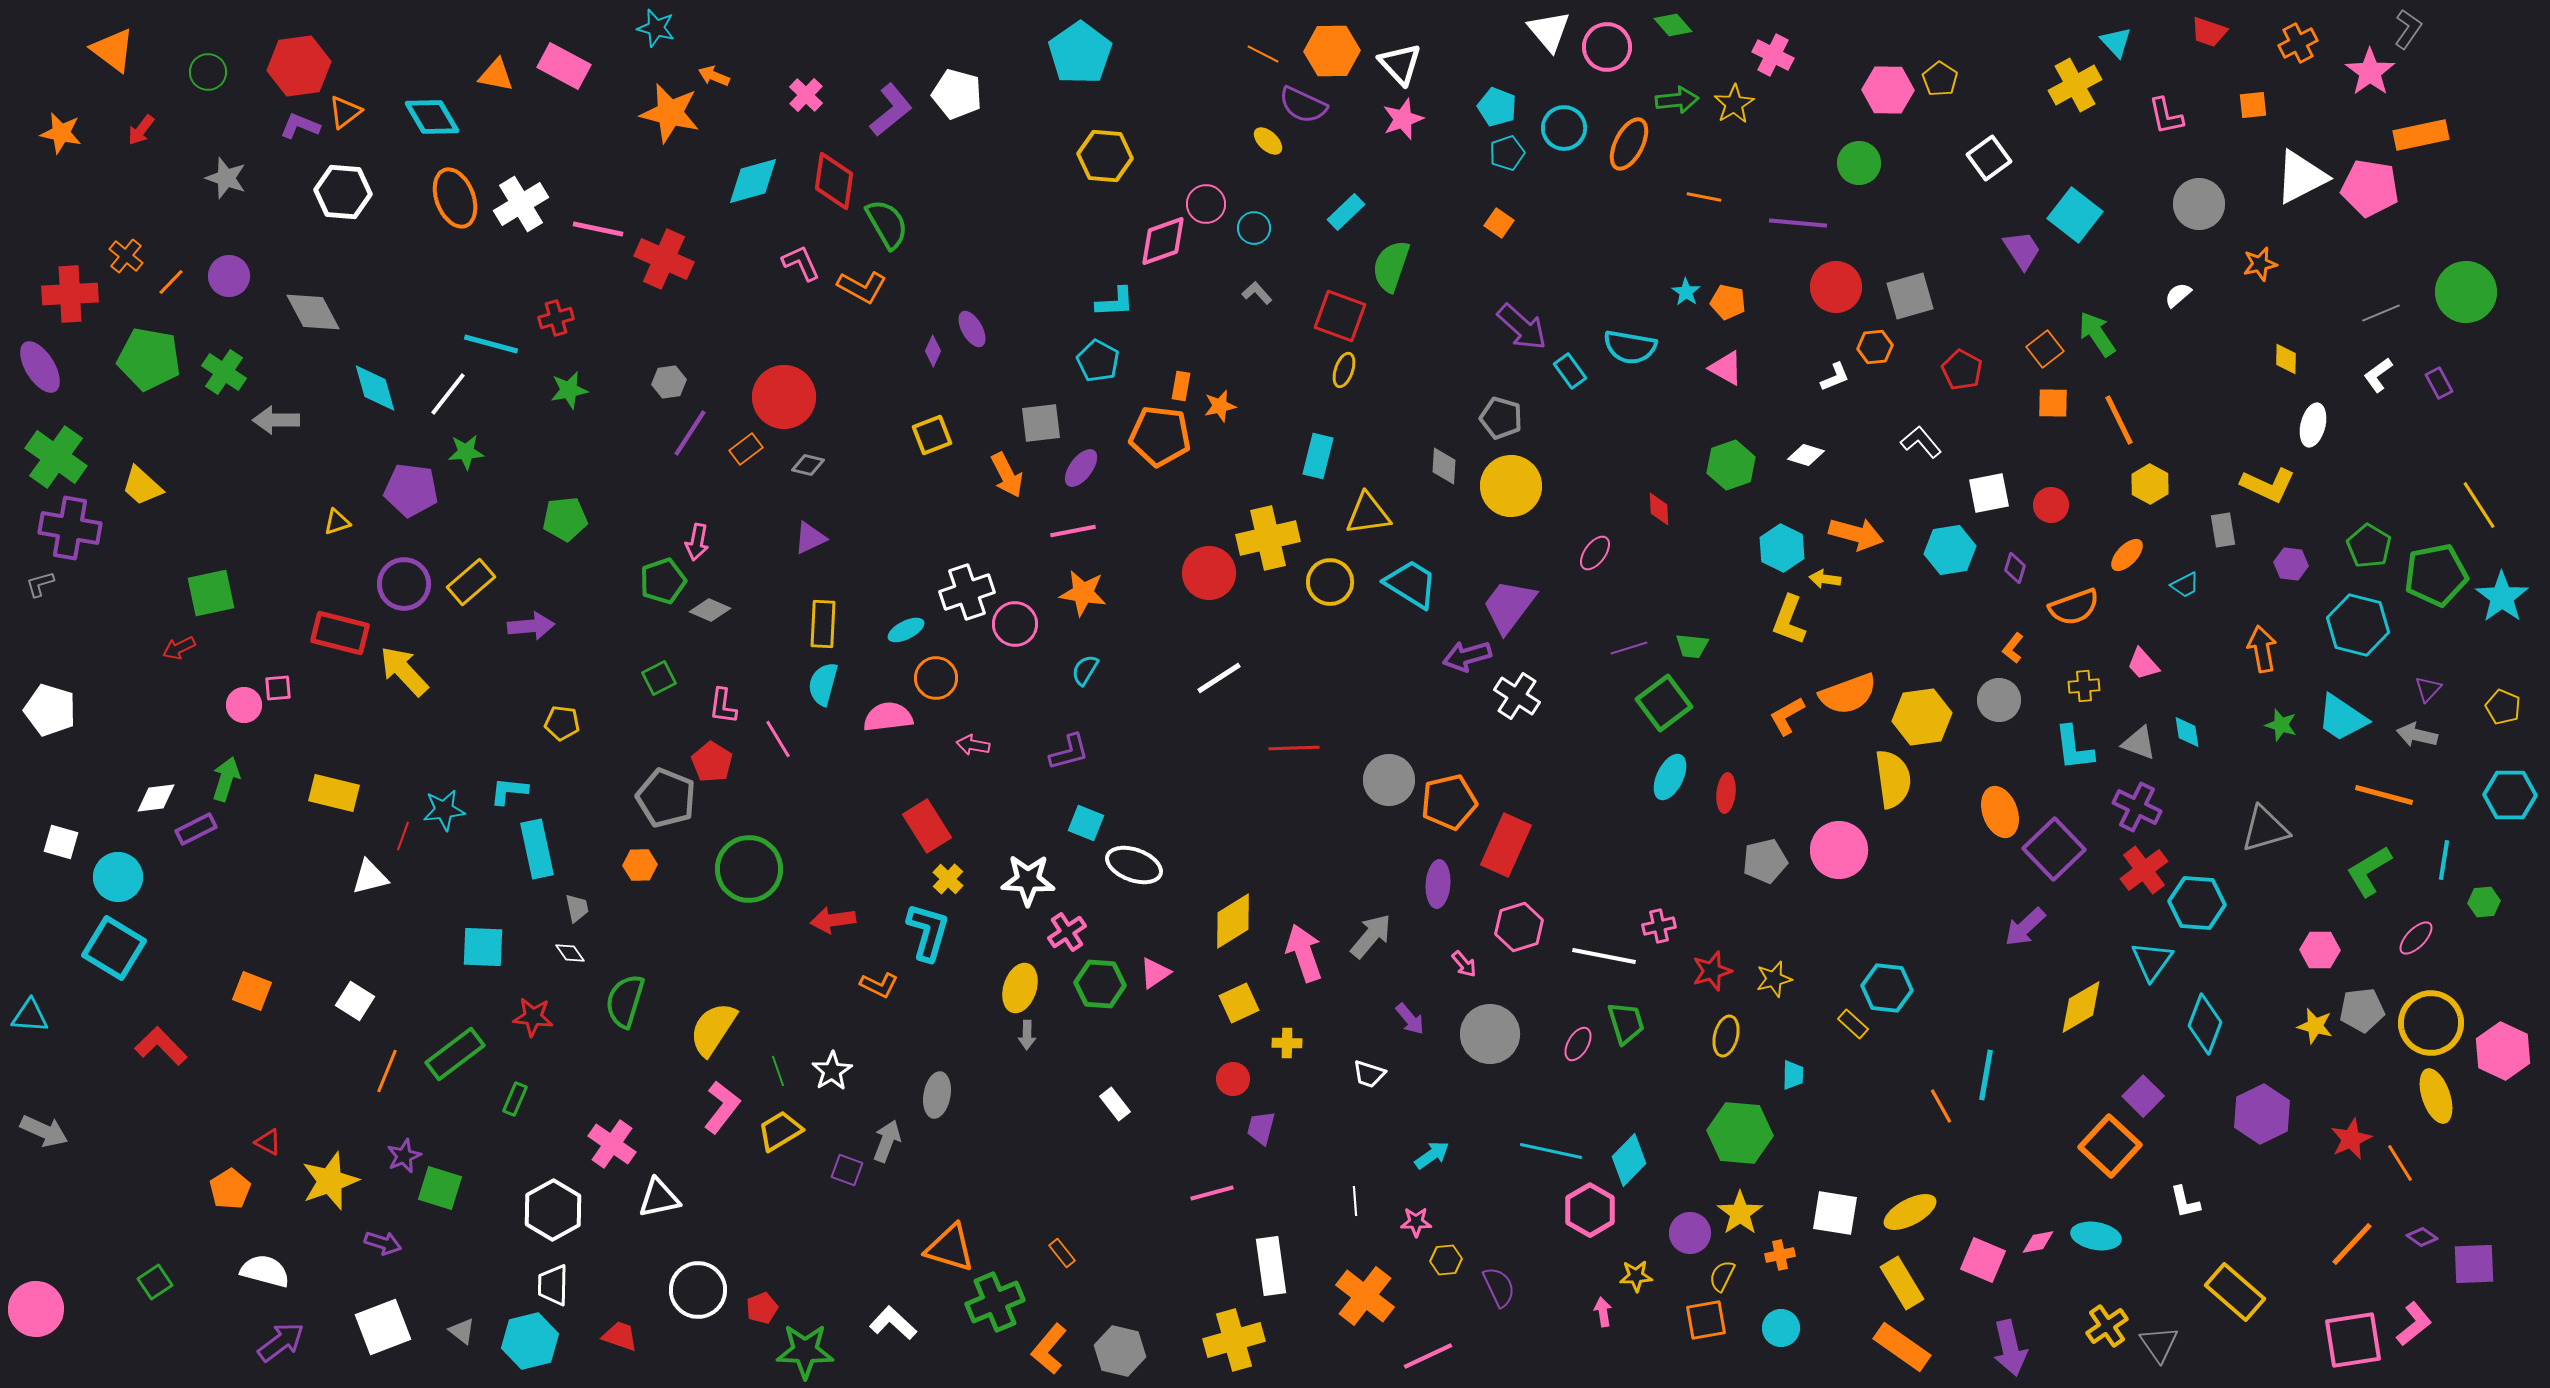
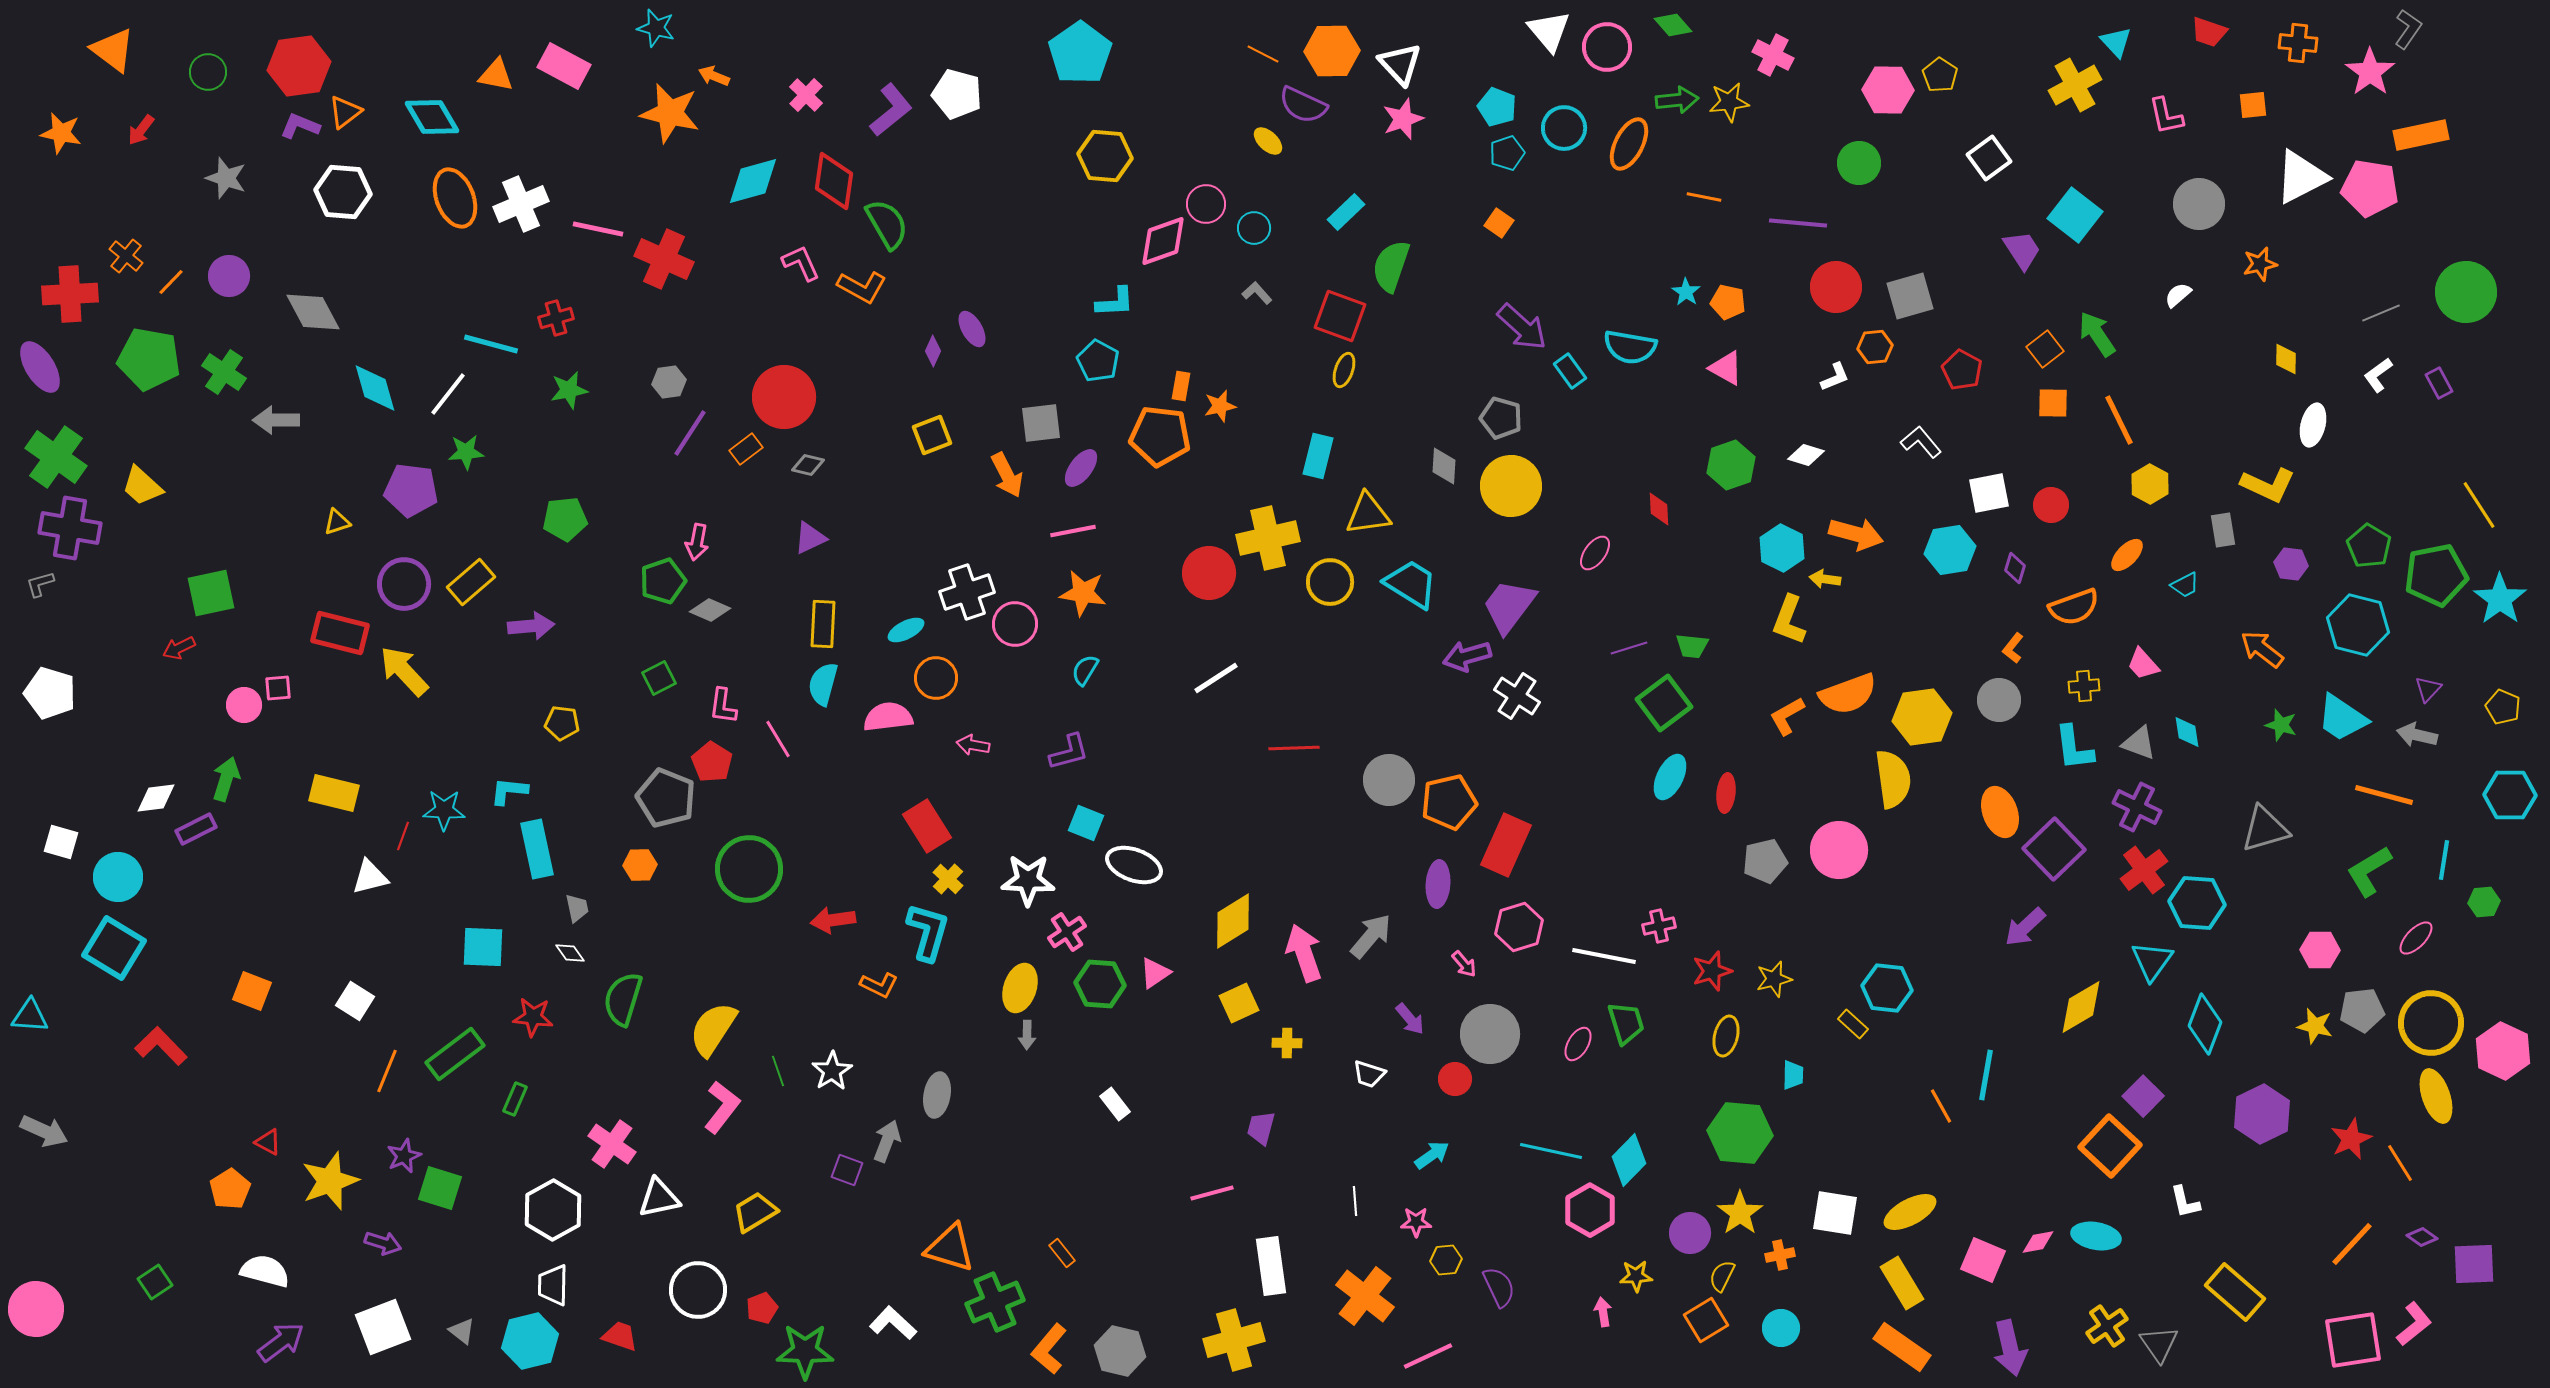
orange cross at (2298, 43): rotated 33 degrees clockwise
yellow pentagon at (1940, 79): moved 4 px up
yellow star at (1734, 104): moved 5 px left, 2 px up; rotated 24 degrees clockwise
white cross at (521, 204): rotated 8 degrees clockwise
cyan star at (2502, 597): moved 2 px left, 2 px down
orange arrow at (2262, 649): rotated 42 degrees counterclockwise
white line at (1219, 678): moved 3 px left
white pentagon at (50, 710): moved 17 px up
cyan star at (444, 810): rotated 9 degrees clockwise
green semicircle at (625, 1001): moved 2 px left, 2 px up
red circle at (1233, 1079): moved 222 px right
yellow trapezoid at (780, 1131): moved 25 px left, 81 px down
orange square at (1706, 1320): rotated 21 degrees counterclockwise
